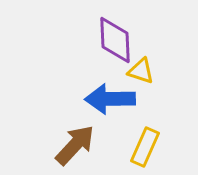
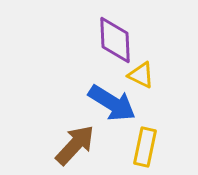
yellow triangle: moved 4 px down; rotated 8 degrees clockwise
blue arrow: moved 2 px right, 4 px down; rotated 147 degrees counterclockwise
yellow rectangle: rotated 12 degrees counterclockwise
